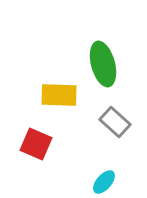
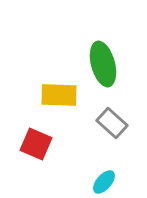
gray rectangle: moved 3 px left, 1 px down
